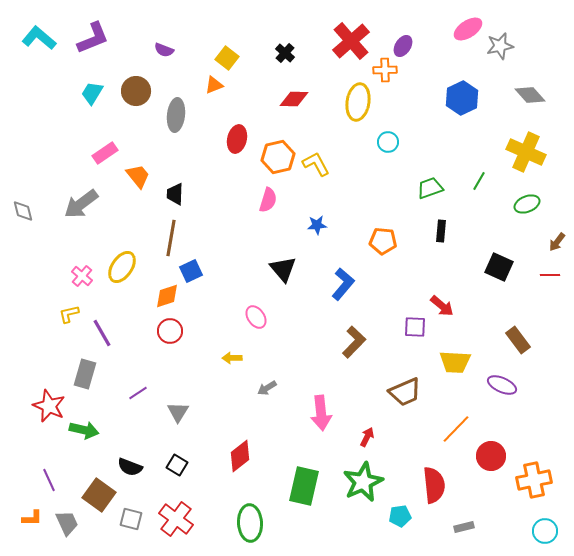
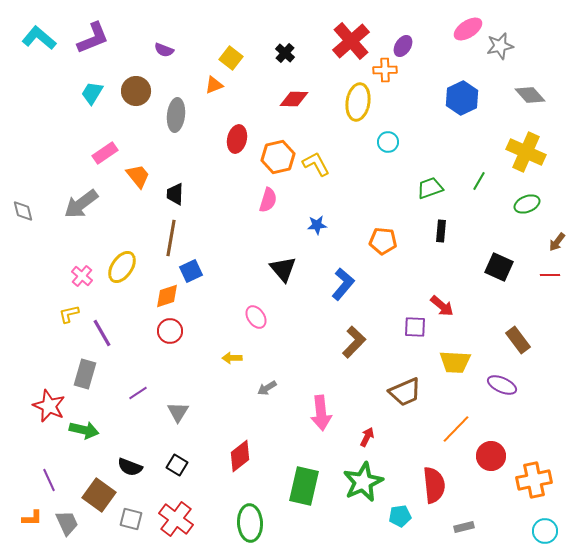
yellow square at (227, 58): moved 4 px right
